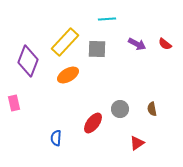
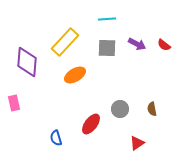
red semicircle: moved 1 px left, 1 px down
gray square: moved 10 px right, 1 px up
purple diamond: moved 1 px left, 1 px down; rotated 16 degrees counterclockwise
orange ellipse: moved 7 px right
red ellipse: moved 2 px left, 1 px down
blue semicircle: rotated 21 degrees counterclockwise
